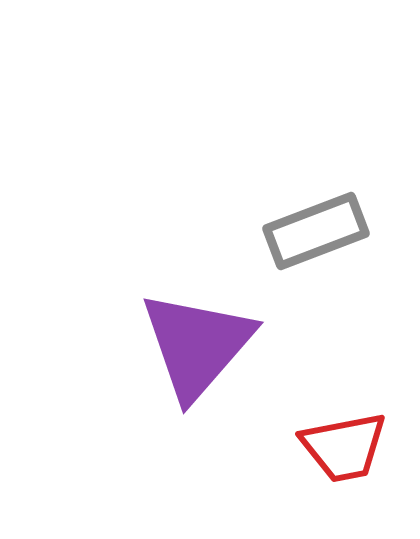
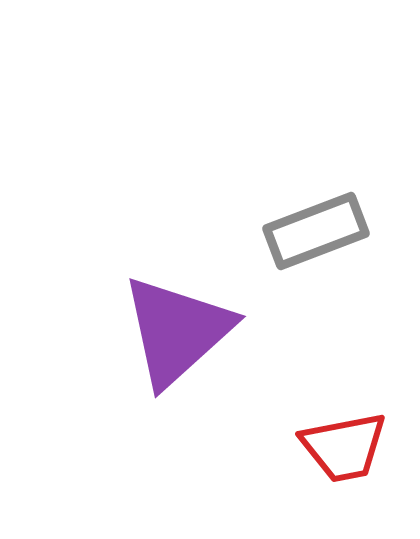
purple triangle: moved 20 px left, 14 px up; rotated 7 degrees clockwise
